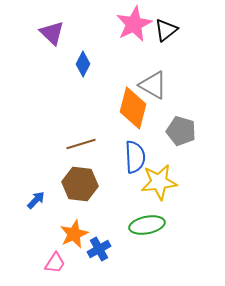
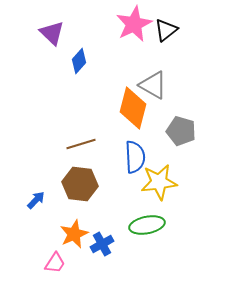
blue diamond: moved 4 px left, 3 px up; rotated 15 degrees clockwise
blue cross: moved 3 px right, 5 px up
